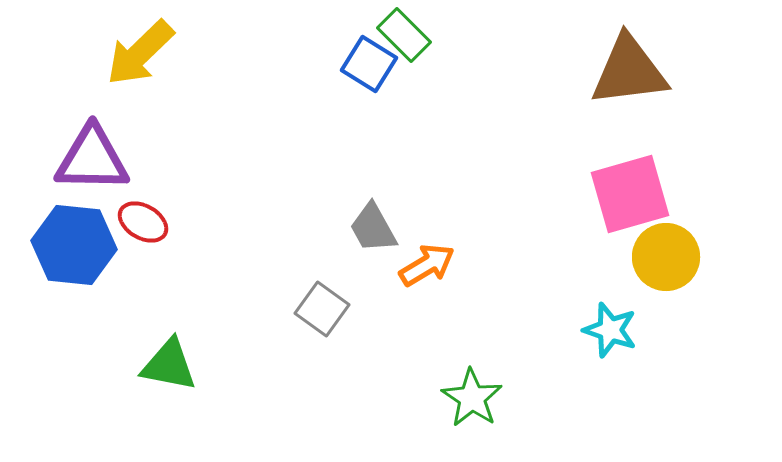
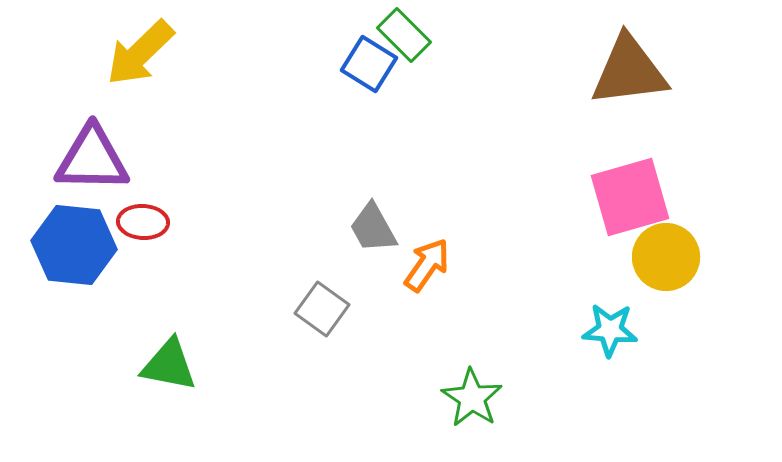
pink square: moved 3 px down
red ellipse: rotated 27 degrees counterclockwise
orange arrow: rotated 24 degrees counterclockwise
cyan star: rotated 14 degrees counterclockwise
